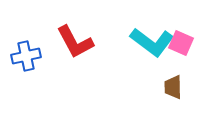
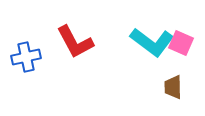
blue cross: moved 1 px down
